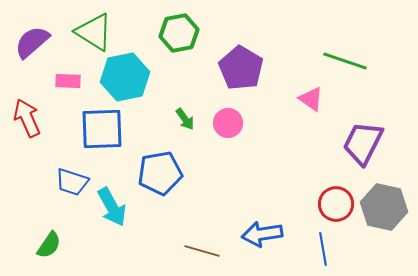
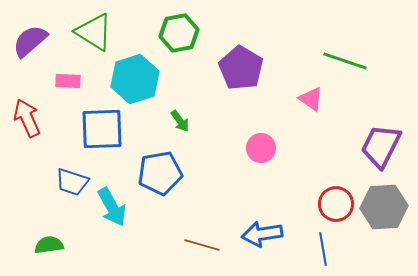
purple semicircle: moved 2 px left, 1 px up
cyan hexagon: moved 10 px right, 2 px down; rotated 6 degrees counterclockwise
green arrow: moved 5 px left, 2 px down
pink circle: moved 33 px right, 25 px down
purple trapezoid: moved 18 px right, 3 px down
gray hexagon: rotated 15 degrees counterclockwise
green semicircle: rotated 132 degrees counterclockwise
brown line: moved 6 px up
